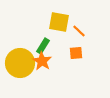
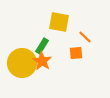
orange line: moved 6 px right, 6 px down
green rectangle: moved 1 px left
yellow circle: moved 2 px right
